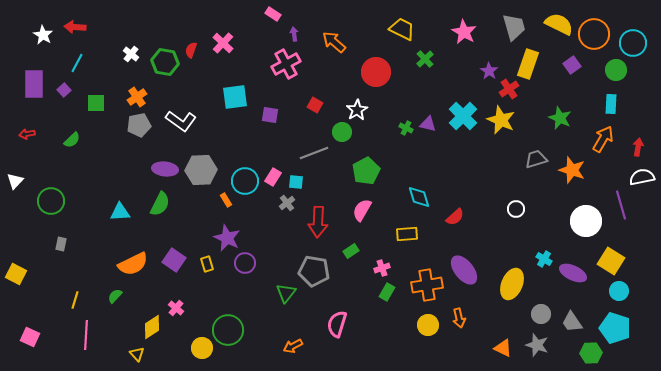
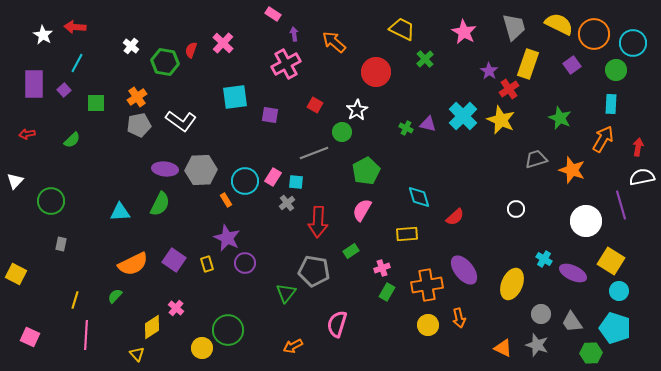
white cross at (131, 54): moved 8 px up
